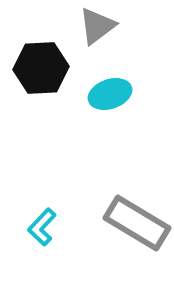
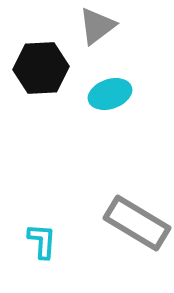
cyan L-shape: moved 14 px down; rotated 141 degrees clockwise
